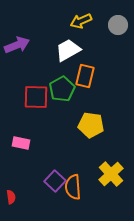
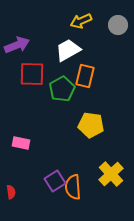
red square: moved 4 px left, 23 px up
purple square: rotated 15 degrees clockwise
red semicircle: moved 5 px up
